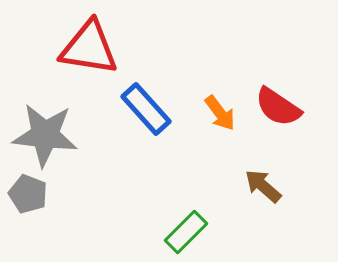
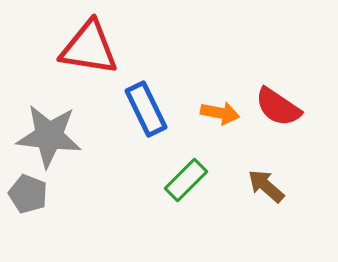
blue rectangle: rotated 16 degrees clockwise
orange arrow: rotated 42 degrees counterclockwise
gray star: moved 4 px right, 1 px down
brown arrow: moved 3 px right
green rectangle: moved 52 px up
